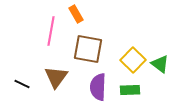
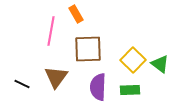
brown square: rotated 12 degrees counterclockwise
